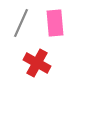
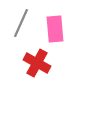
pink rectangle: moved 6 px down
